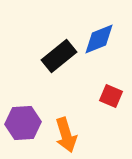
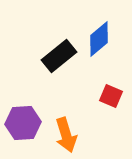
blue diamond: rotated 18 degrees counterclockwise
